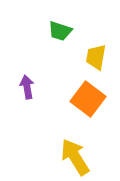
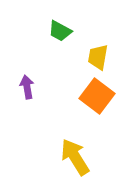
green trapezoid: rotated 10 degrees clockwise
yellow trapezoid: moved 2 px right
orange square: moved 9 px right, 3 px up
